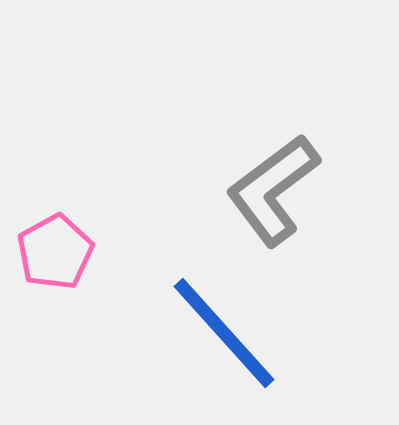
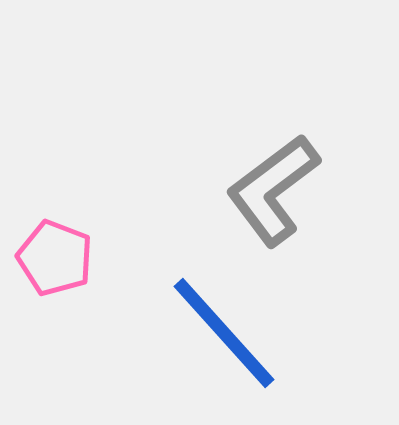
pink pentagon: moved 6 px down; rotated 22 degrees counterclockwise
